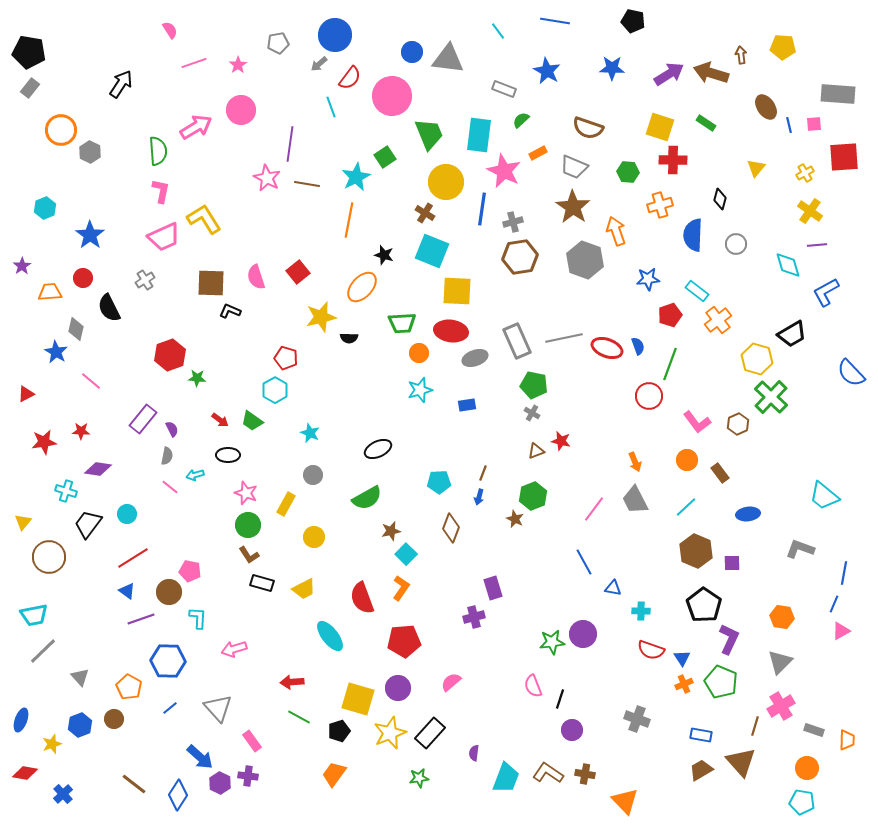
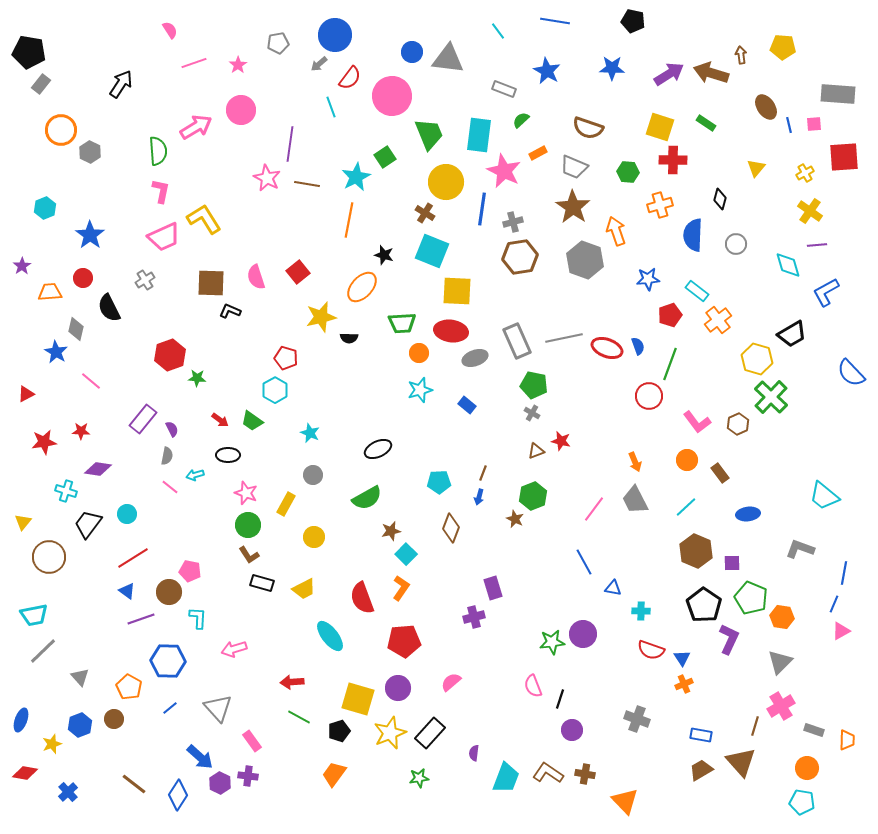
gray rectangle at (30, 88): moved 11 px right, 4 px up
blue rectangle at (467, 405): rotated 48 degrees clockwise
green pentagon at (721, 682): moved 30 px right, 84 px up
blue cross at (63, 794): moved 5 px right, 2 px up
